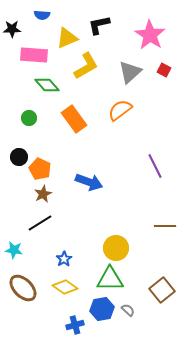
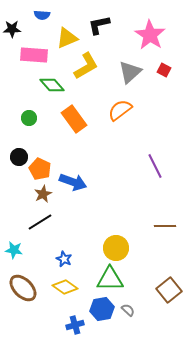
green diamond: moved 5 px right
blue arrow: moved 16 px left
black line: moved 1 px up
blue star: rotated 14 degrees counterclockwise
brown square: moved 7 px right
